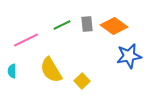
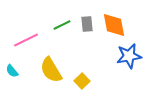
orange diamond: moved 1 px up; rotated 44 degrees clockwise
cyan semicircle: rotated 40 degrees counterclockwise
